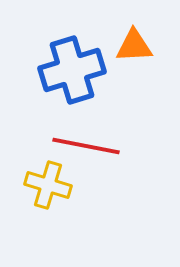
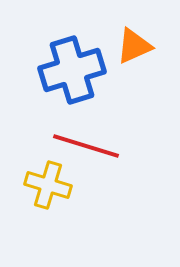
orange triangle: rotated 21 degrees counterclockwise
red line: rotated 6 degrees clockwise
